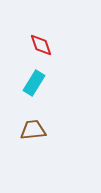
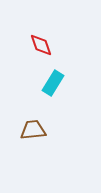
cyan rectangle: moved 19 px right
